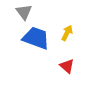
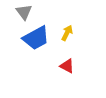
blue trapezoid: rotated 132 degrees clockwise
red triangle: rotated 14 degrees counterclockwise
